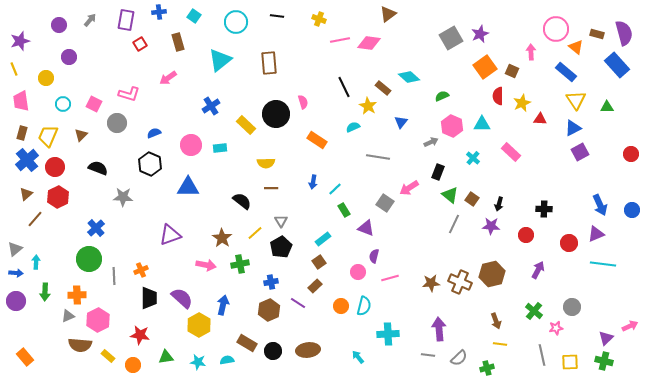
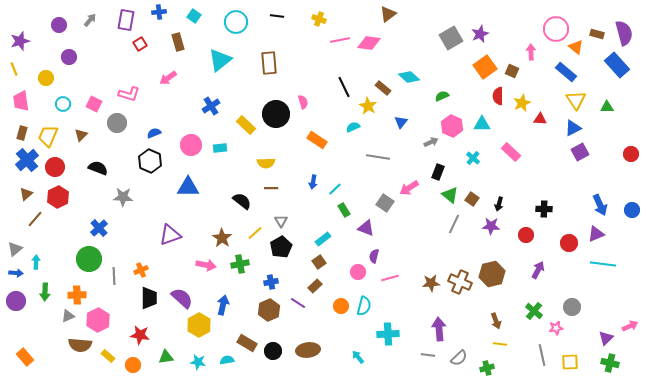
black hexagon at (150, 164): moved 3 px up
blue cross at (96, 228): moved 3 px right
green cross at (604, 361): moved 6 px right, 2 px down
